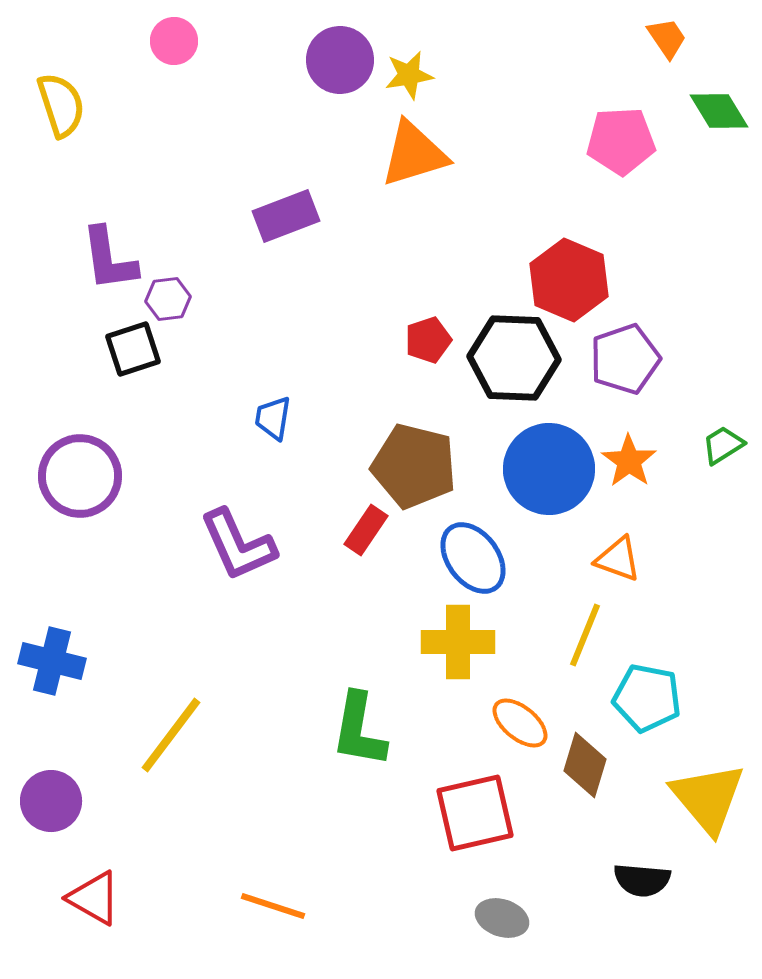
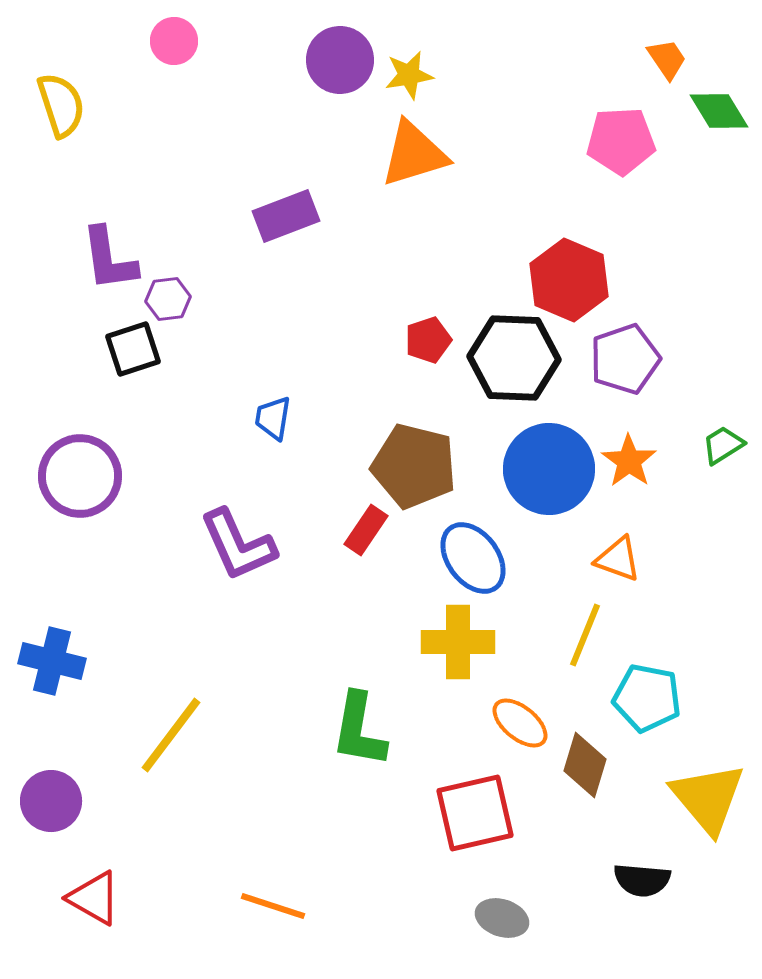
orange trapezoid at (667, 38): moved 21 px down
